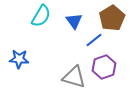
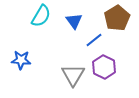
brown pentagon: moved 5 px right
blue star: moved 2 px right, 1 px down
purple hexagon: rotated 15 degrees counterclockwise
gray triangle: moved 1 px left, 2 px up; rotated 45 degrees clockwise
